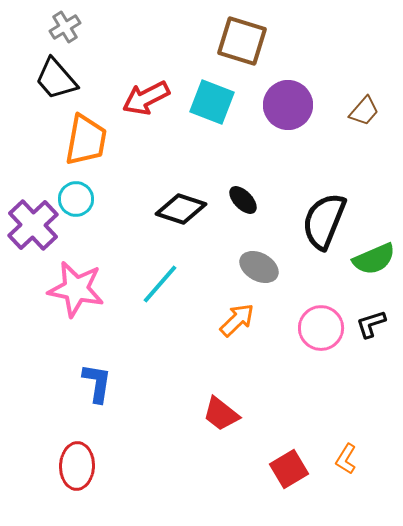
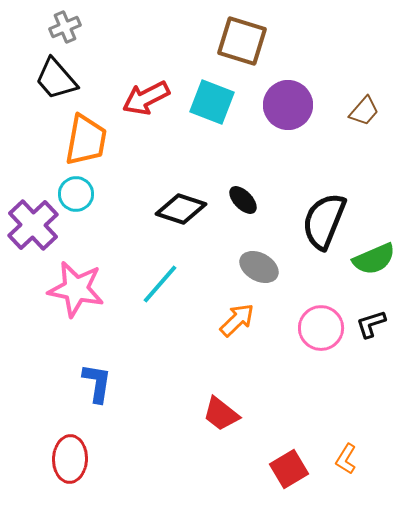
gray cross: rotated 8 degrees clockwise
cyan circle: moved 5 px up
red ellipse: moved 7 px left, 7 px up
